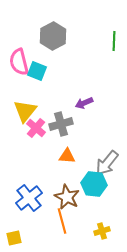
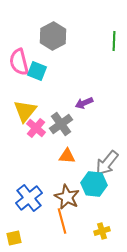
gray cross: rotated 20 degrees counterclockwise
